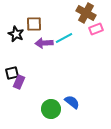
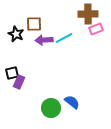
brown cross: moved 2 px right, 1 px down; rotated 30 degrees counterclockwise
purple arrow: moved 3 px up
green circle: moved 1 px up
